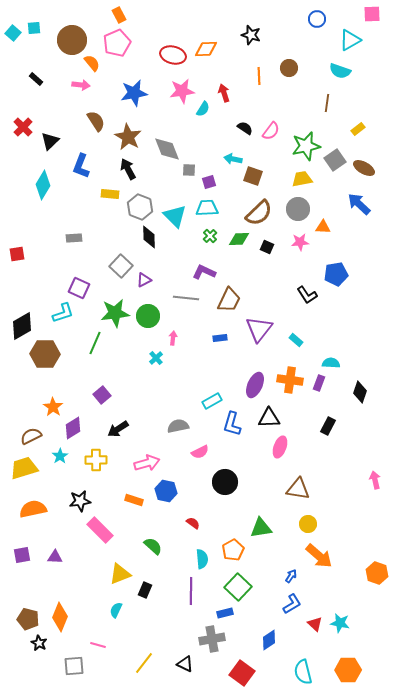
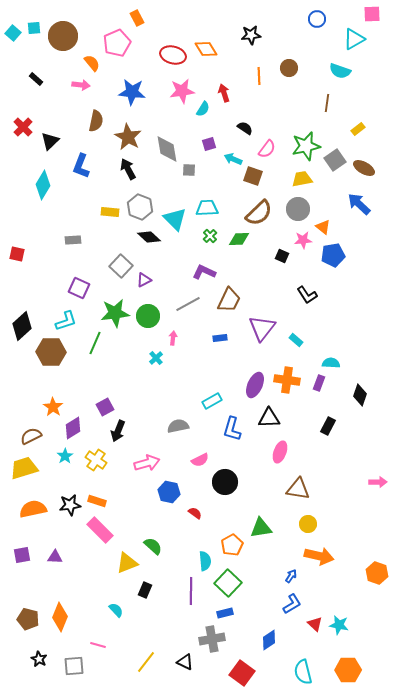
orange rectangle at (119, 15): moved 18 px right, 3 px down
black star at (251, 35): rotated 24 degrees counterclockwise
brown circle at (72, 40): moved 9 px left, 4 px up
cyan triangle at (350, 40): moved 4 px right, 1 px up
orange diamond at (206, 49): rotated 60 degrees clockwise
blue star at (134, 93): moved 2 px left, 1 px up; rotated 16 degrees clockwise
brown semicircle at (96, 121): rotated 45 degrees clockwise
pink semicircle at (271, 131): moved 4 px left, 18 px down
gray diamond at (167, 149): rotated 12 degrees clockwise
cyan arrow at (233, 159): rotated 12 degrees clockwise
purple square at (209, 182): moved 38 px up
yellow rectangle at (110, 194): moved 18 px down
cyan triangle at (175, 216): moved 3 px down
orange triangle at (323, 227): rotated 35 degrees clockwise
black diamond at (149, 237): rotated 45 degrees counterclockwise
gray rectangle at (74, 238): moved 1 px left, 2 px down
pink star at (300, 242): moved 3 px right, 2 px up
black square at (267, 247): moved 15 px right, 9 px down
red square at (17, 254): rotated 21 degrees clockwise
blue pentagon at (336, 274): moved 3 px left, 19 px up
gray line at (186, 298): moved 2 px right, 6 px down; rotated 35 degrees counterclockwise
cyan L-shape at (63, 313): moved 3 px right, 8 px down
black diamond at (22, 326): rotated 12 degrees counterclockwise
purple triangle at (259, 329): moved 3 px right, 1 px up
brown hexagon at (45, 354): moved 6 px right, 2 px up
orange cross at (290, 380): moved 3 px left
black diamond at (360, 392): moved 3 px down
purple square at (102, 395): moved 3 px right, 12 px down; rotated 12 degrees clockwise
blue L-shape at (232, 424): moved 5 px down
black arrow at (118, 429): moved 2 px down; rotated 35 degrees counterclockwise
pink ellipse at (280, 447): moved 5 px down
pink semicircle at (200, 452): moved 8 px down
cyan star at (60, 456): moved 5 px right
yellow cross at (96, 460): rotated 35 degrees clockwise
pink arrow at (375, 480): moved 3 px right, 2 px down; rotated 102 degrees clockwise
blue hexagon at (166, 491): moved 3 px right, 1 px down
orange rectangle at (134, 500): moved 37 px left, 1 px down
black star at (80, 501): moved 10 px left, 4 px down
red semicircle at (193, 523): moved 2 px right, 10 px up
orange pentagon at (233, 550): moved 1 px left, 5 px up
orange arrow at (319, 556): rotated 28 degrees counterclockwise
cyan semicircle at (202, 559): moved 3 px right, 2 px down
yellow triangle at (120, 574): moved 7 px right, 11 px up
green square at (238, 587): moved 10 px left, 4 px up
cyan semicircle at (116, 610): rotated 112 degrees clockwise
cyan star at (340, 623): moved 1 px left, 2 px down
black star at (39, 643): moved 16 px down
yellow line at (144, 663): moved 2 px right, 1 px up
black triangle at (185, 664): moved 2 px up
